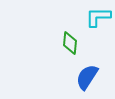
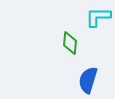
blue semicircle: moved 1 px right, 3 px down; rotated 16 degrees counterclockwise
